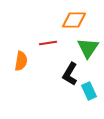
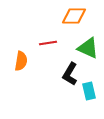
orange diamond: moved 4 px up
green triangle: rotated 40 degrees counterclockwise
cyan rectangle: rotated 12 degrees clockwise
